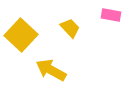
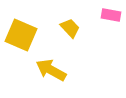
yellow square: rotated 20 degrees counterclockwise
